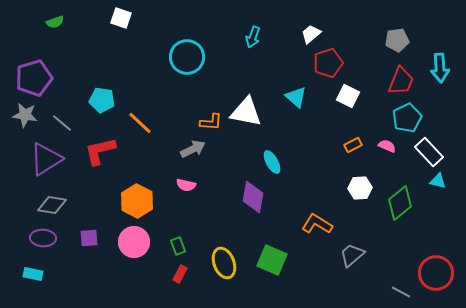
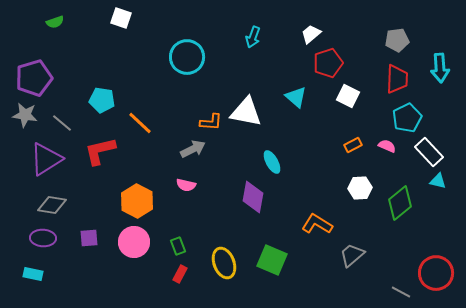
red trapezoid at (401, 81): moved 4 px left, 2 px up; rotated 20 degrees counterclockwise
